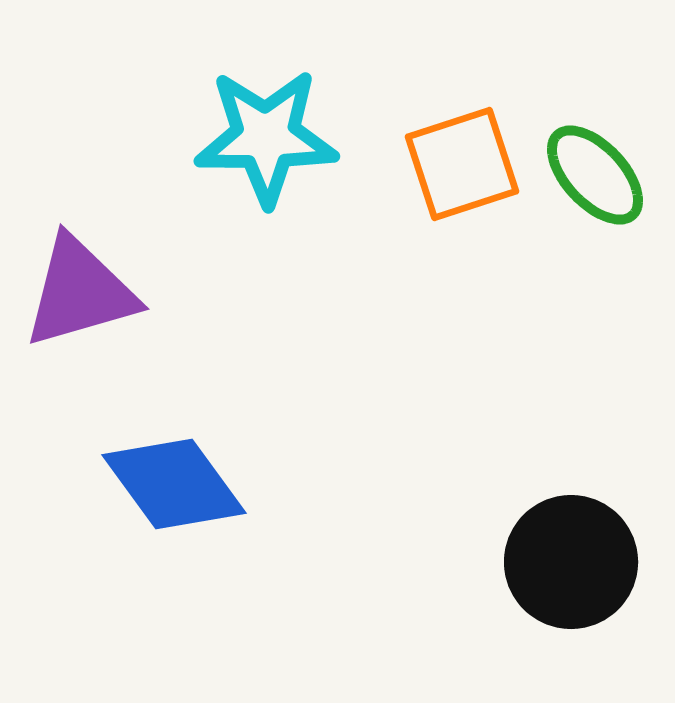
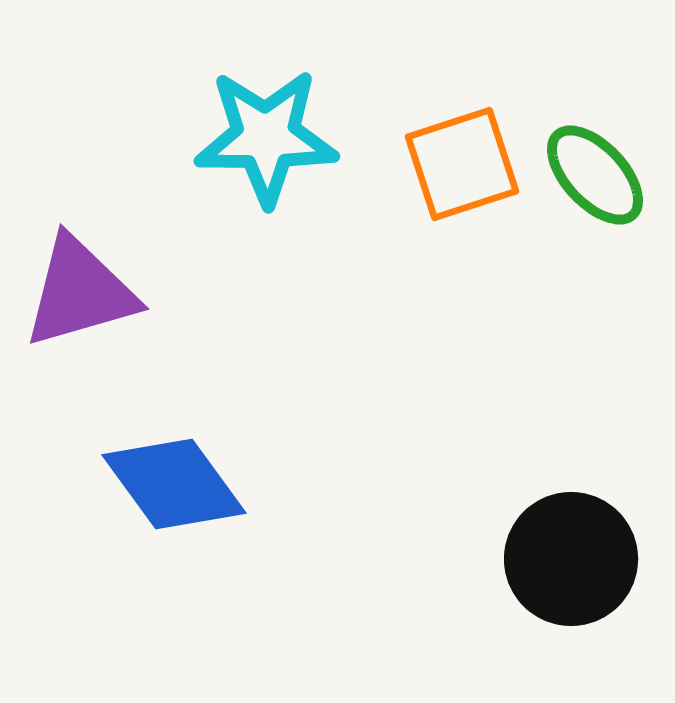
black circle: moved 3 px up
